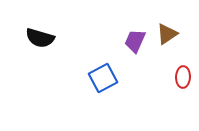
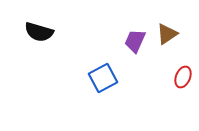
black semicircle: moved 1 px left, 6 px up
red ellipse: rotated 20 degrees clockwise
